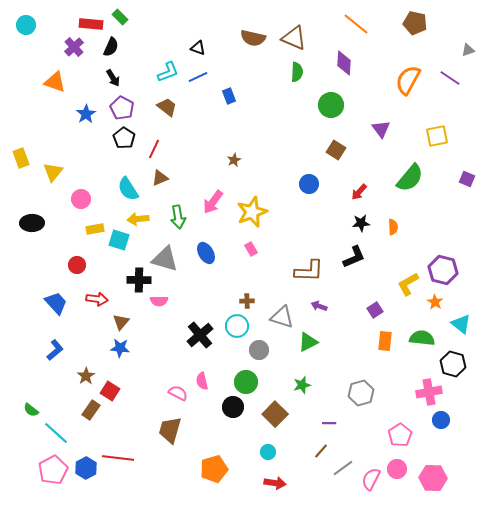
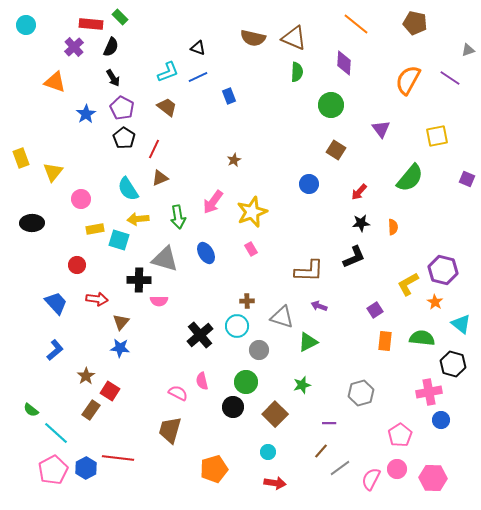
gray line at (343, 468): moved 3 px left
